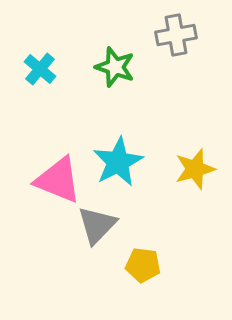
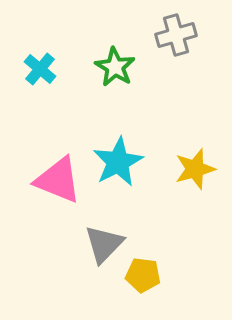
gray cross: rotated 6 degrees counterclockwise
green star: rotated 12 degrees clockwise
gray triangle: moved 7 px right, 19 px down
yellow pentagon: moved 10 px down
